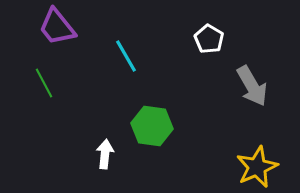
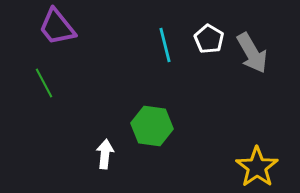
cyan line: moved 39 px right, 11 px up; rotated 16 degrees clockwise
gray arrow: moved 33 px up
yellow star: rotated 12 degrees counterclockwise
